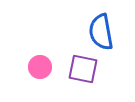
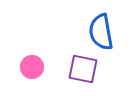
pink circle: moved 8 px left
